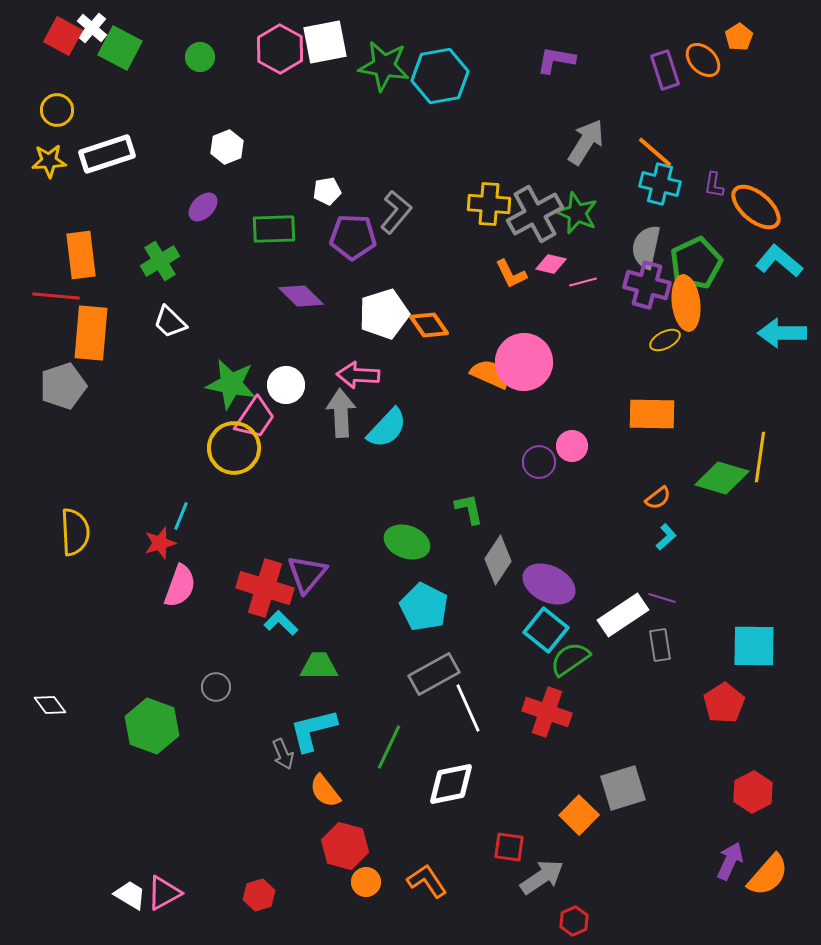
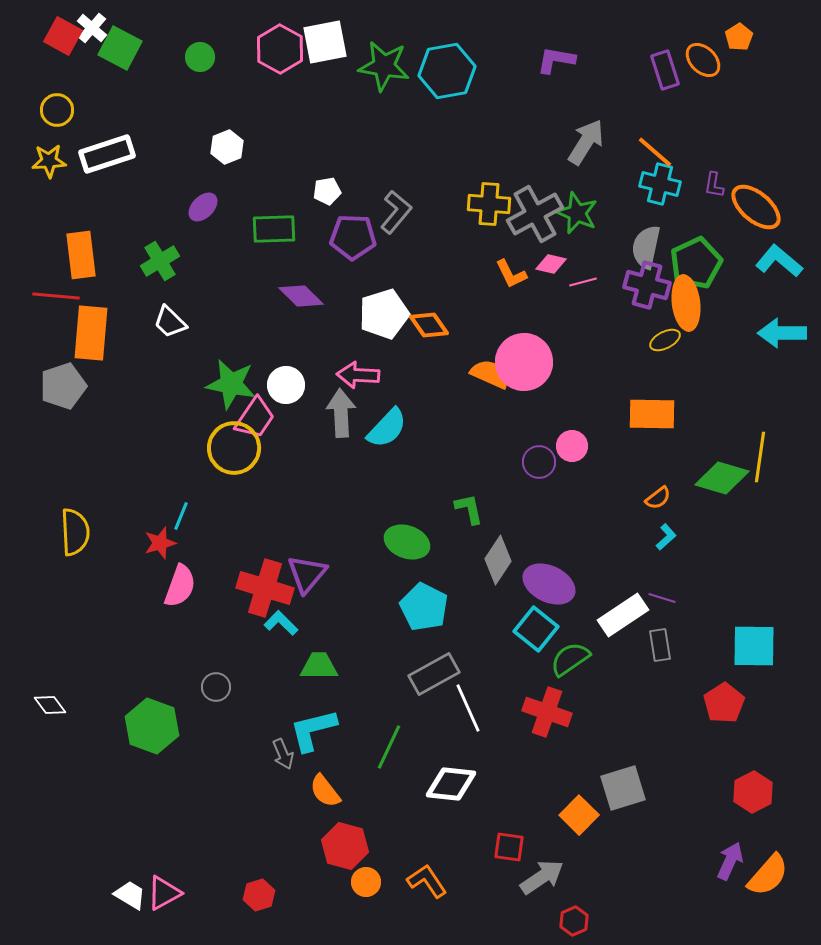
cyan hexagon at (440, 76): moved 7 px right, 5 px up
cyan square at (546, 630): moved 10 px left, 1 px up
white diamond at (451, 784): rotated 18 degrees clockwise
